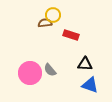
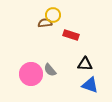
pink circle: moved 1 px right, 1 px down
